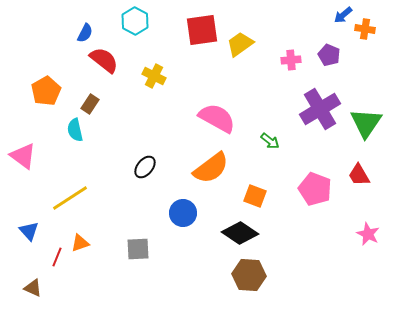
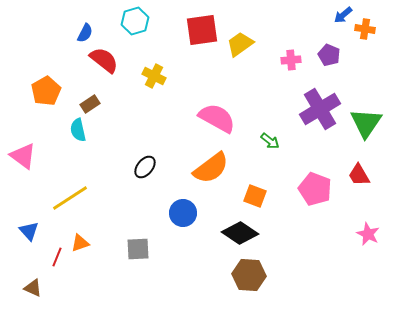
cyan hexagon: rotated 16 degrees clockwise
brown rectangle: rotated 24 degrees clockwise
cyan semicircle: moved 3 px right
